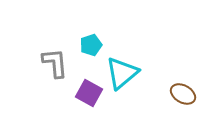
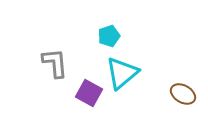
cyan pentagon: moved 18 px right, 9 px up
